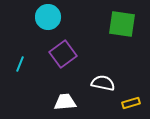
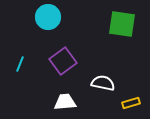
purple square: moved 7 px down
